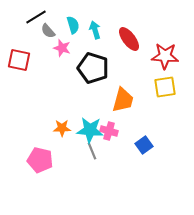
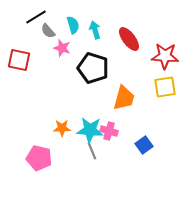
orange trapezoid: moved 1 px right, 2 px up
pink pentagon: moved 1 px left, 2 px up
